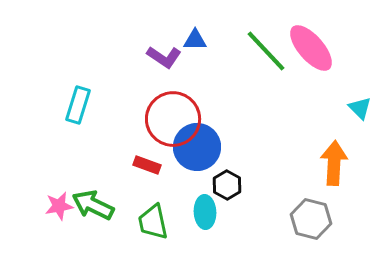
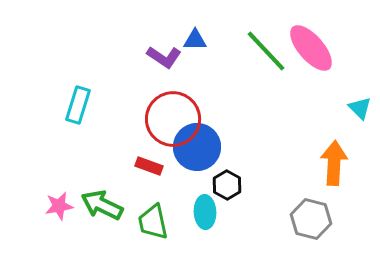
red rectangle: moved 2 px right, 1 px down
green arrow: moved 9 px right
